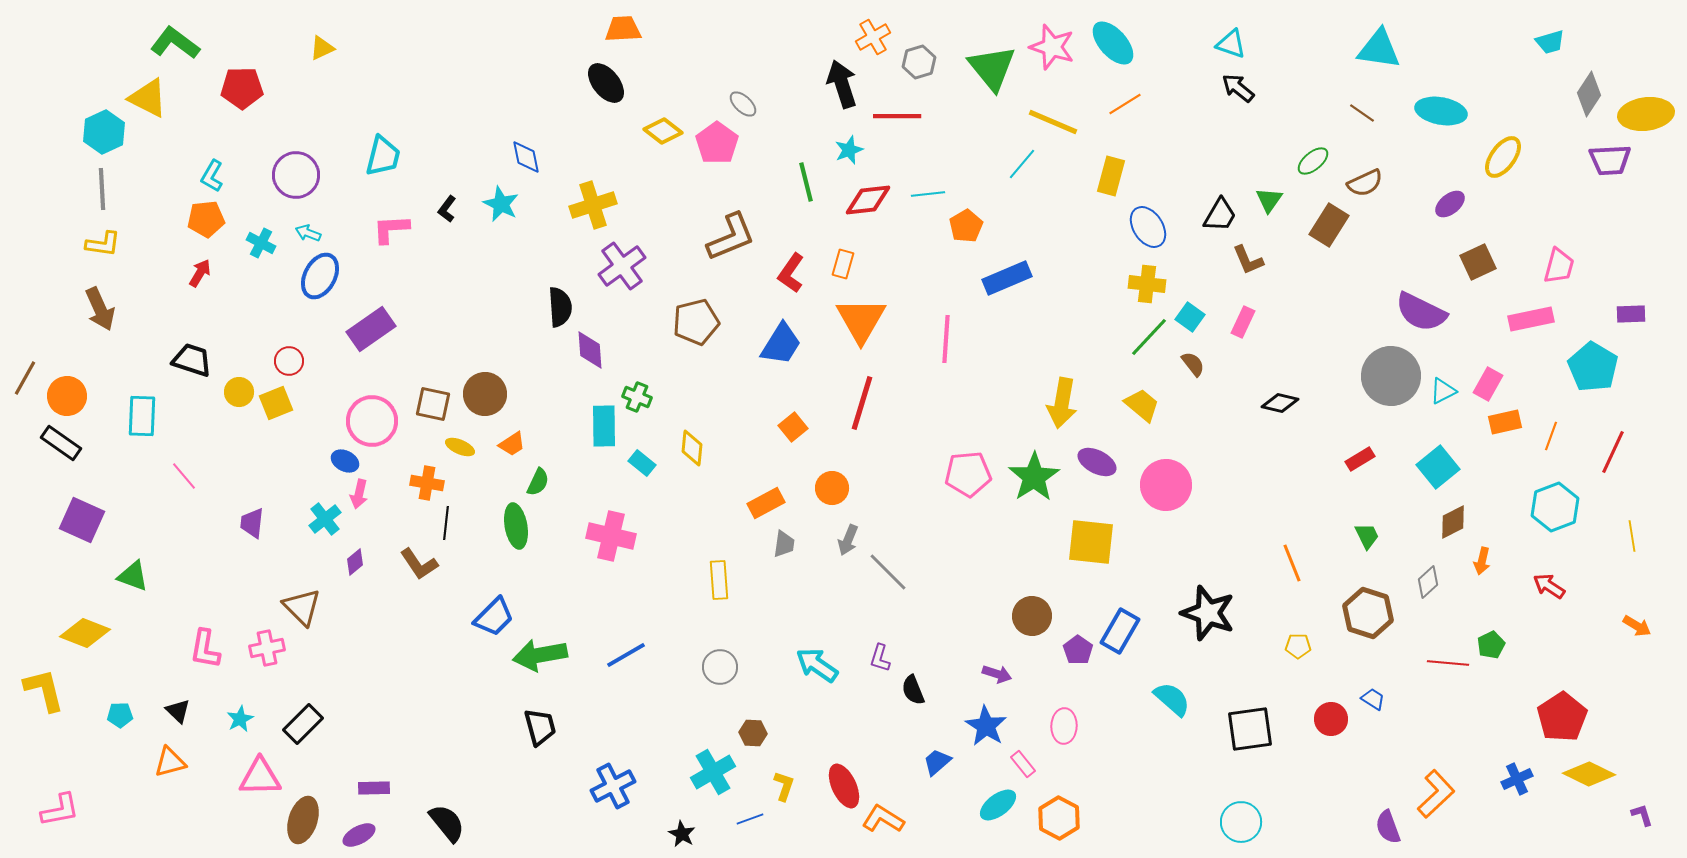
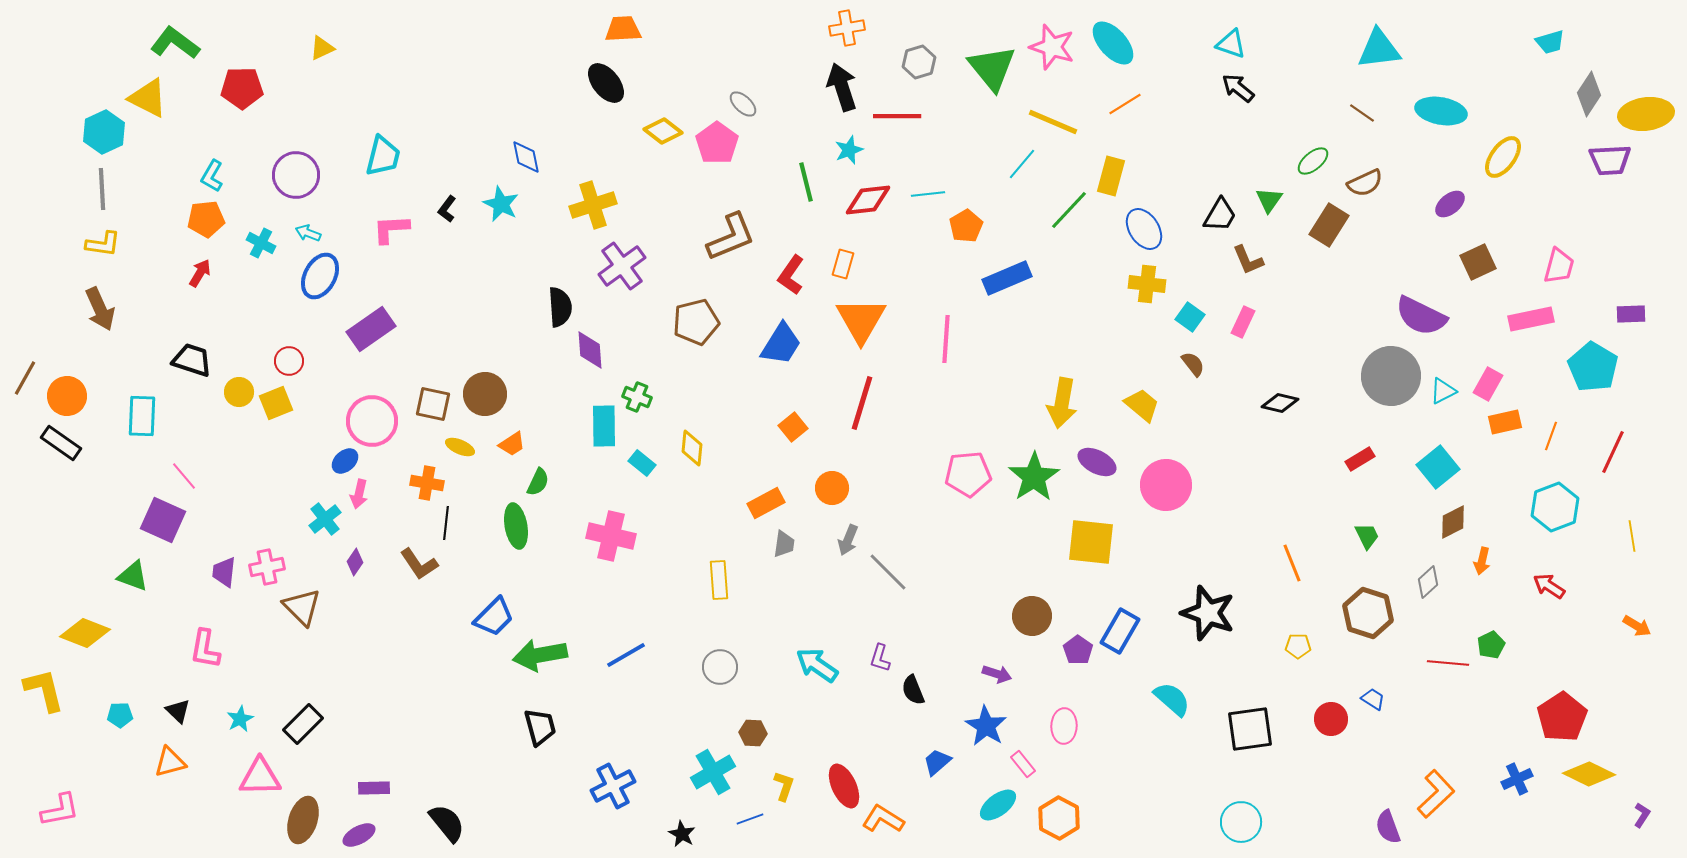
orange cross at (873, 37): moved 26 px left, 9 px up; rotated 20 degrees clockwise
cyan triangle at (1379, 49): rotated 15 degrees counterclockwise
black arrow at (842, 84): moved 3 px down
blue ellipse at (1148, 227): moved 4 px left, 2 px down
red L-shape at (791, 273): moved 2 px down
purple semicircle at (1421, 312): moved 4 px down
green line at (1149, 337): moved 80 px left, 127 px up
blue ellipse at (345, 461): rotated 68 degrees counterclockwise
purple square at (82, 520): moved 81 px right
purple trapezoid at (252, 523): moved 28 px left, 49 px down
purple diamond at (355, 562): rotated 16 degrees counterclockwise
pink cross at (267, 648): moved 81 px up
purple L-shape at (1642, 815): rotated 50 degrees clockwise
